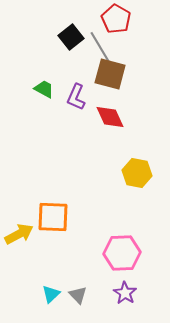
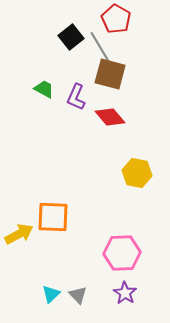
red diamond: rotated 16 degrees counterclockwise
